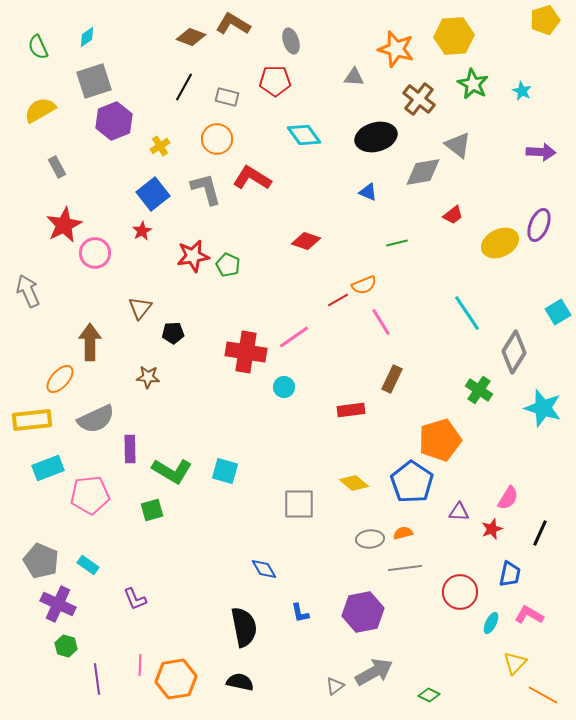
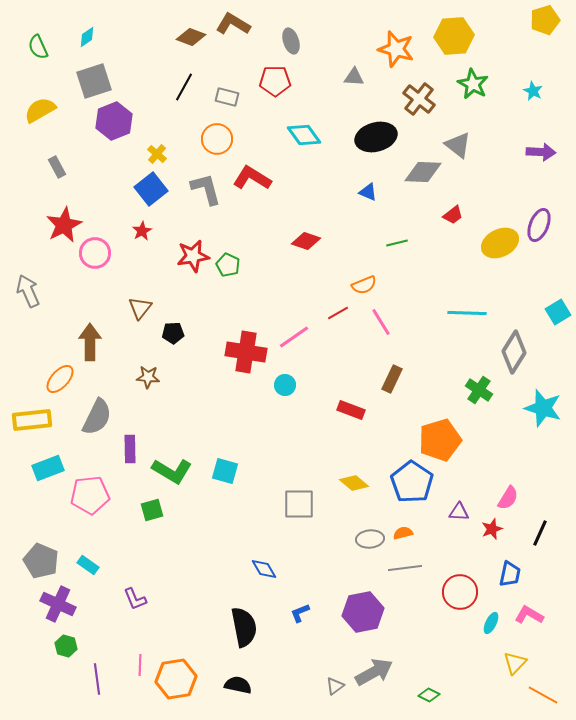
cyan star at (522, 91): moved 11 px right
yellow cross at (160, 146): moved 3 px left, 8 px down; rotated 18 degrees counterclockwise
gray diamond at (423, 172): rotated 12 degrees clockwise
blue square at (153, 194): moved 2 px left, 5 px up
red line at (338, 300): moved 13 px down
cyan line at (467, 313): rotated 54 degrees counterclockwise
cyan circle at (284, 387): moved 1 px right, 2 px up
red rectangle at (351, 410): rotated 28 degrees clockwise
gray semicircle at (96, 419): moved 1 px right, 2 px up; rotated 39 degrees counterclockwise
blue L-shape at (300, 613): rotated 80 degrees clockwise
black semicircle at (240, 682): moved 2 px left, 3 px down
